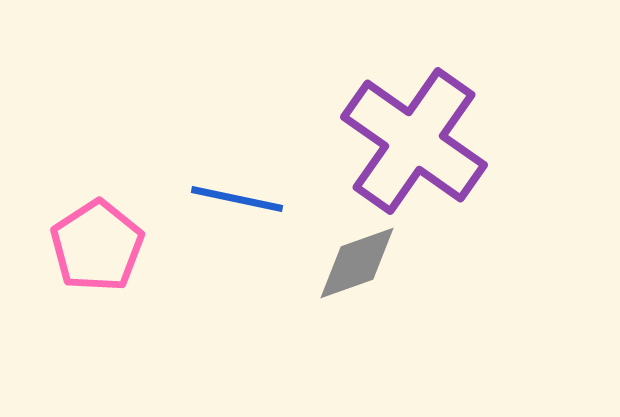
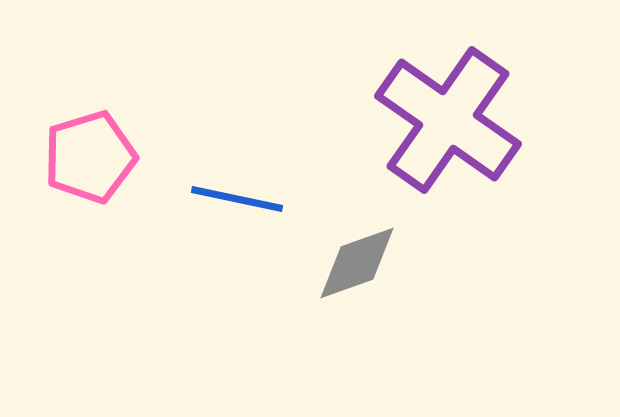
purple cross: moved 34 px right, 21 px up
pink pentagon: moved 7 px left, 89 px up; rotated 16 degrees clockwise
